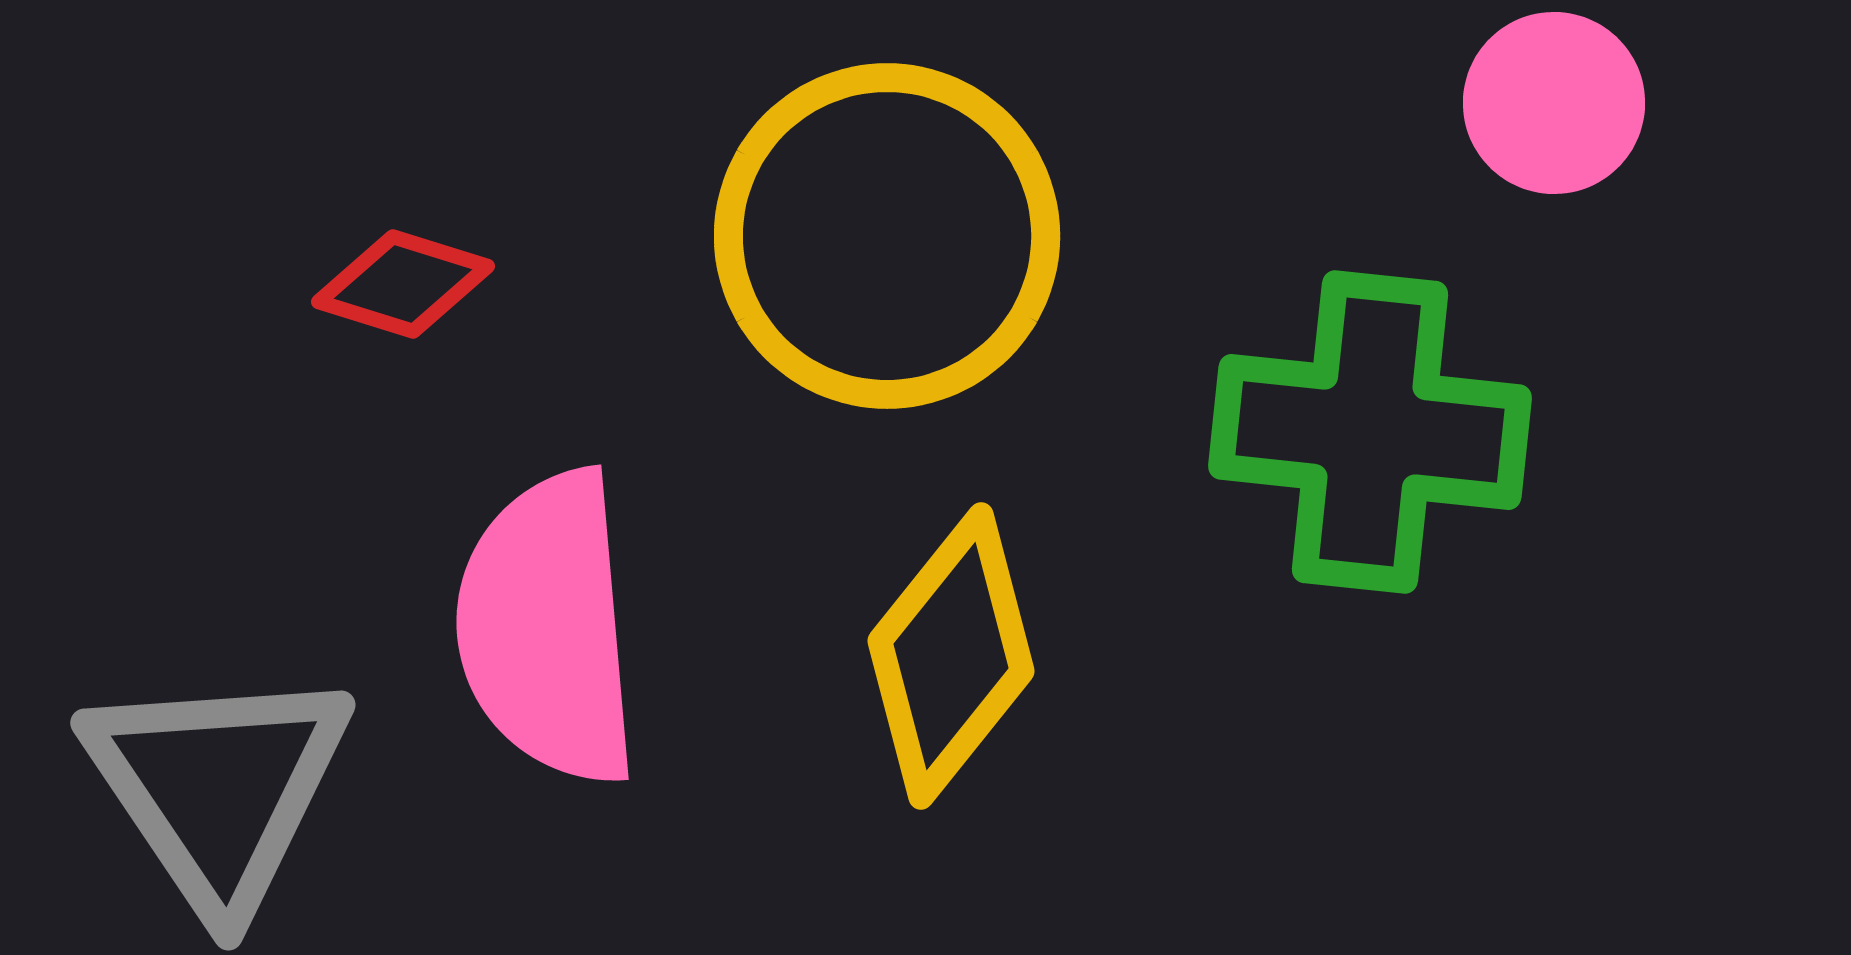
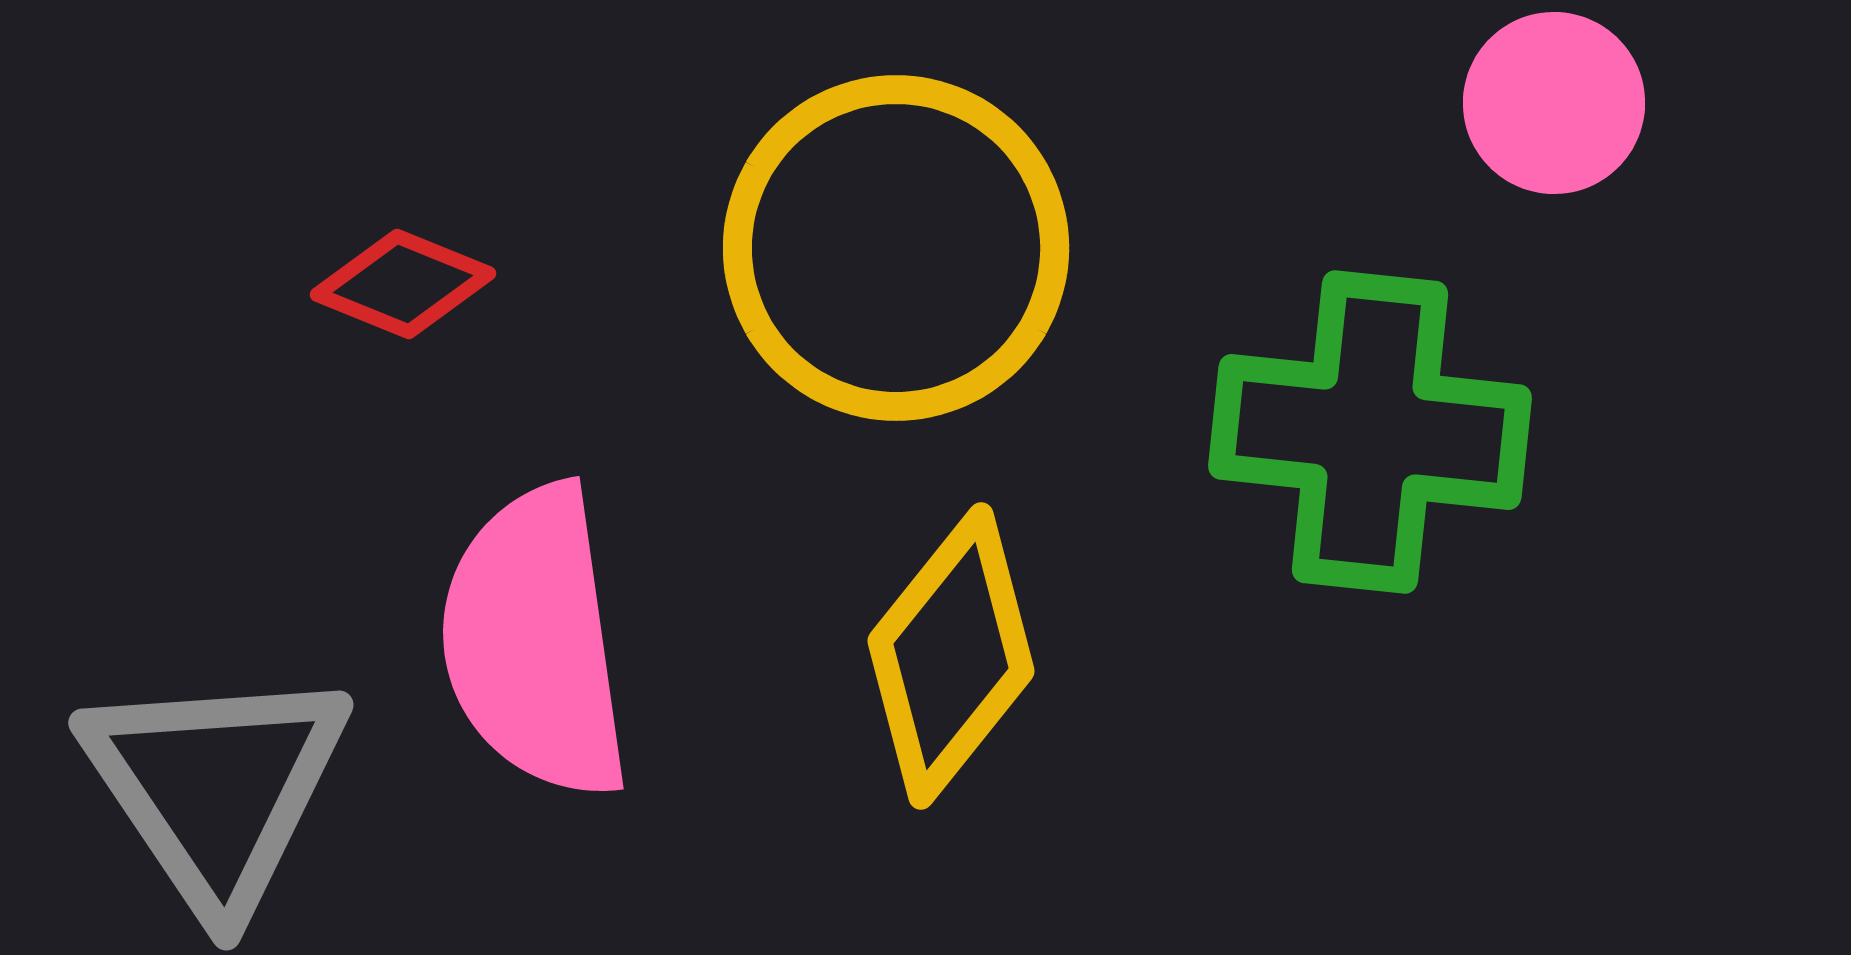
yellow circle: moved 9 px right, 12 px down
red diamond: rotated 5 degrees clockwise
pink semicircle: moved 13 px left, 14 px down; rotated 3 degrees counterclockwise
gray triangle: moved 2 px left
